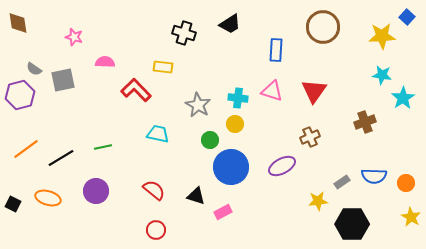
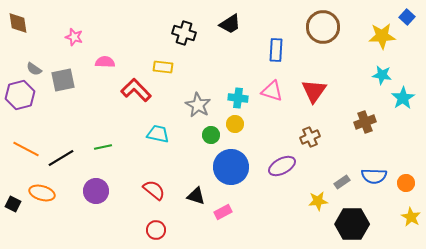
green circle at (210, 140): moved 1 px right, 5 px up
orange line at (26, 149): rotated 64 degrees clockwise
orange ellipse at (48, 198): moved 6 px left, 5 px up
